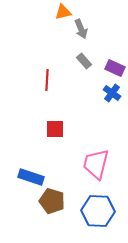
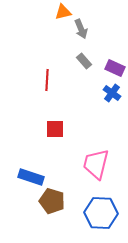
blue hexagon: moved 3 px right, 2 px down
